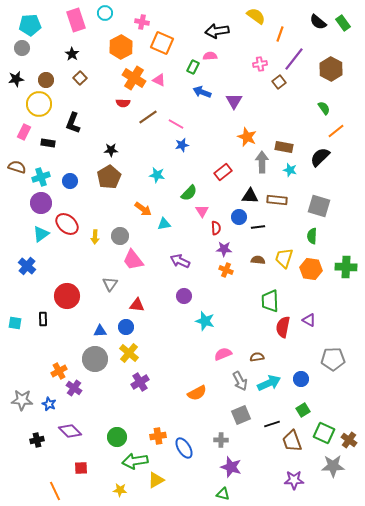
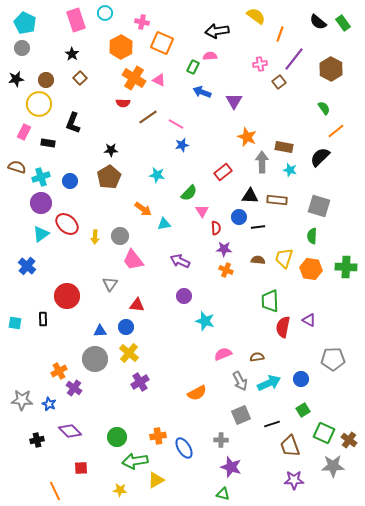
cyan pentagon at (30, 25): moved 5 px left, 2 px up; rotated 30 degrees clockwise
brown trapezoid at (292, 441): moved 2 px left, 5 px down
